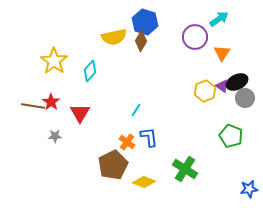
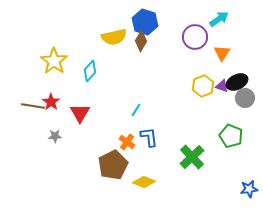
purple triangle: rotated 16 degrees counterclockwise
yellow hexagon: moved 2 px left, 5 px up
green cross: moved 7 px right, 12 px up; rotated 15 degrees clockwise
